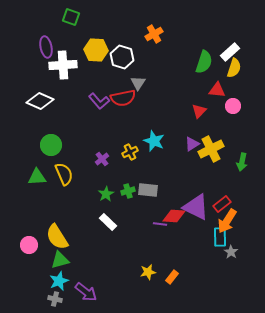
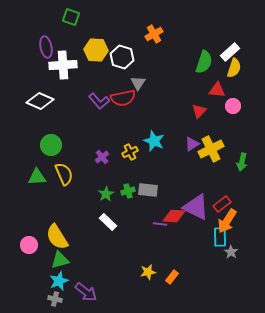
purple cross at (102, 159): moved 2 px up
